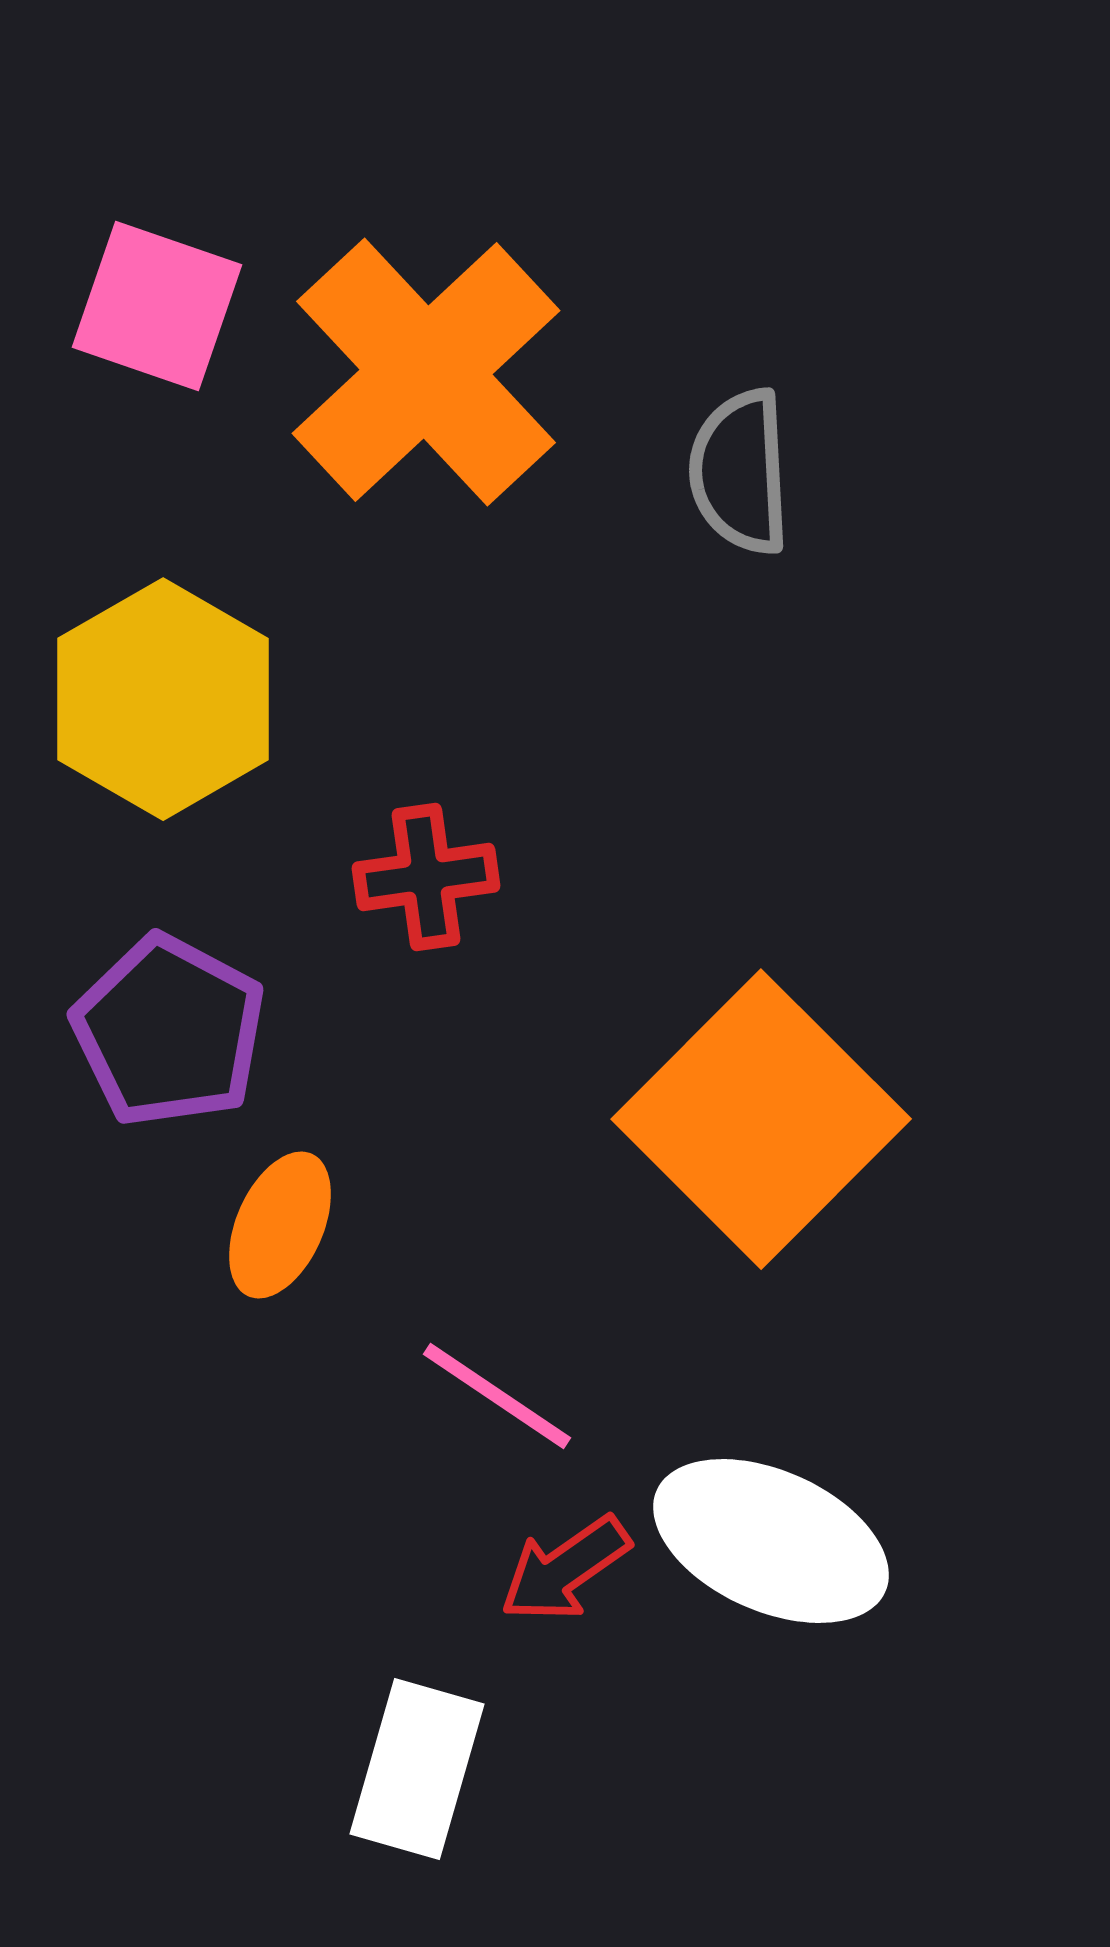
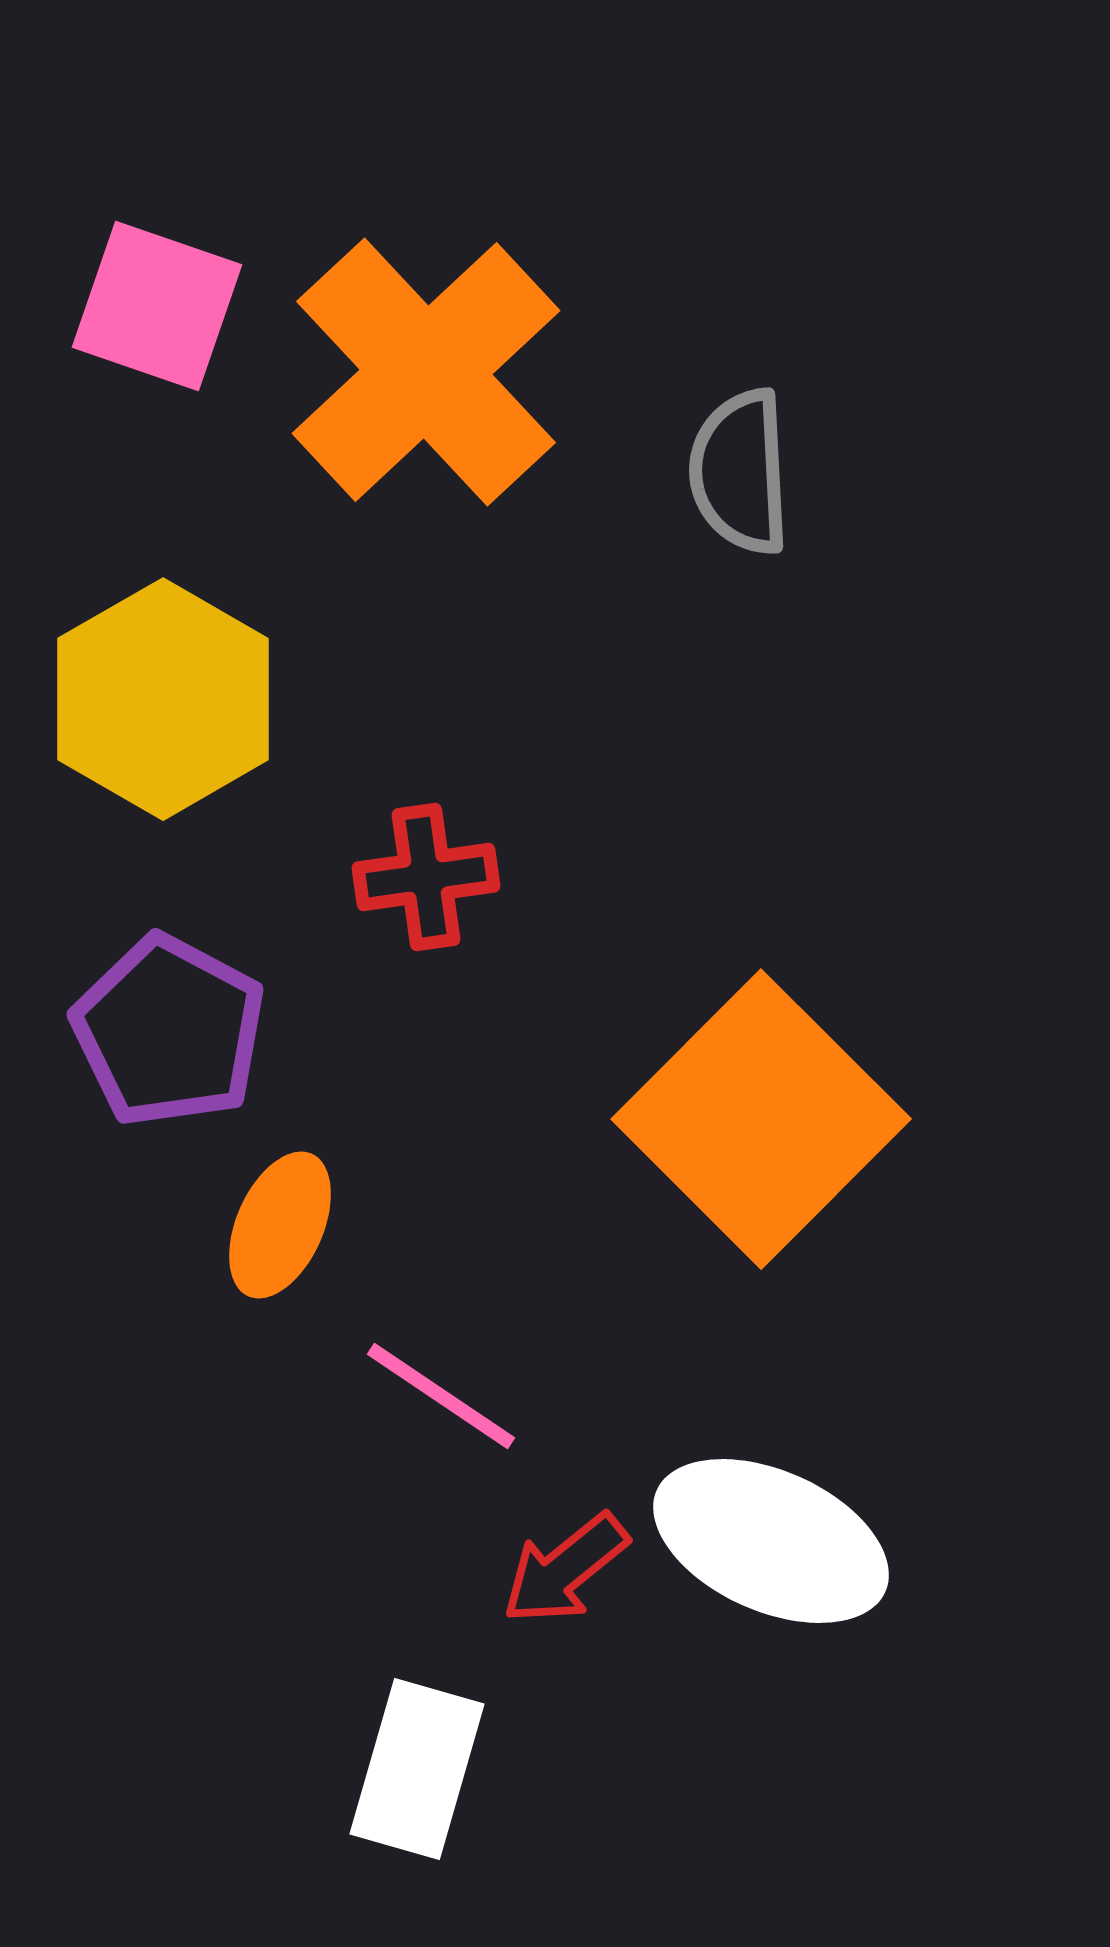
pink line: moved 56 px left
red arrow: rotated 4 degrees counterclockwise
